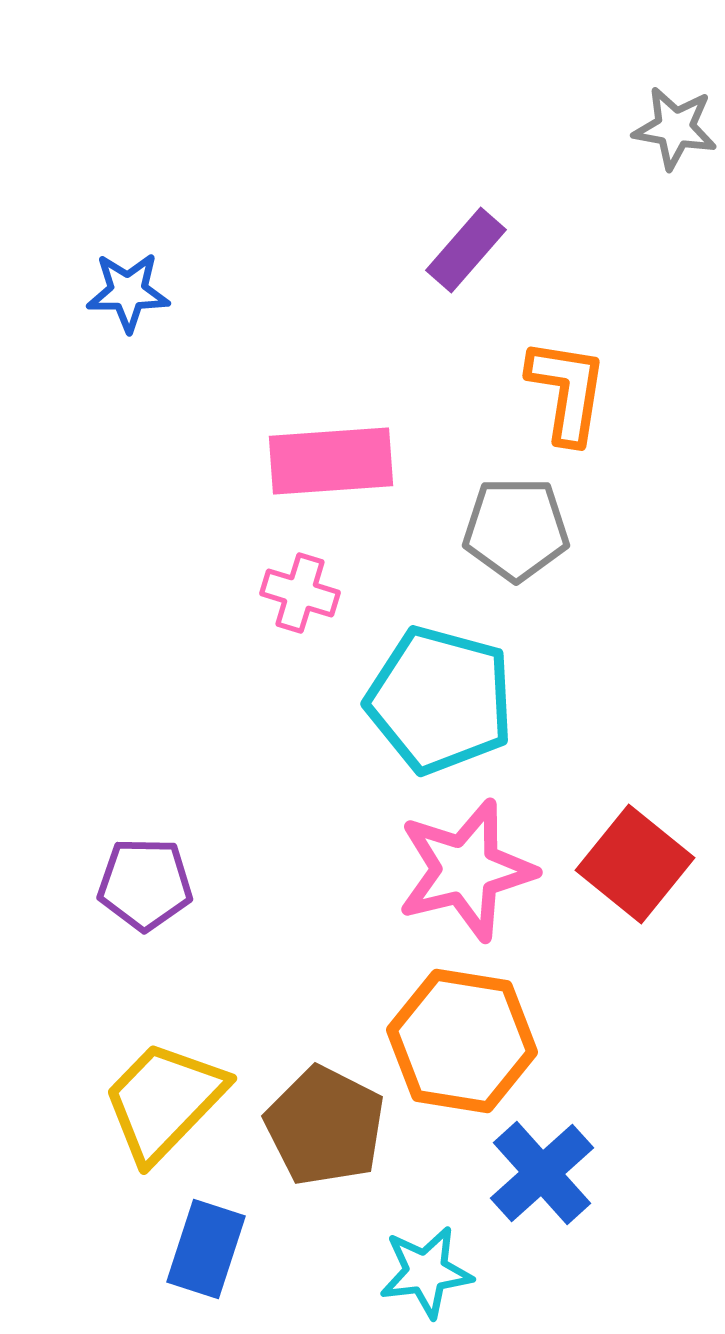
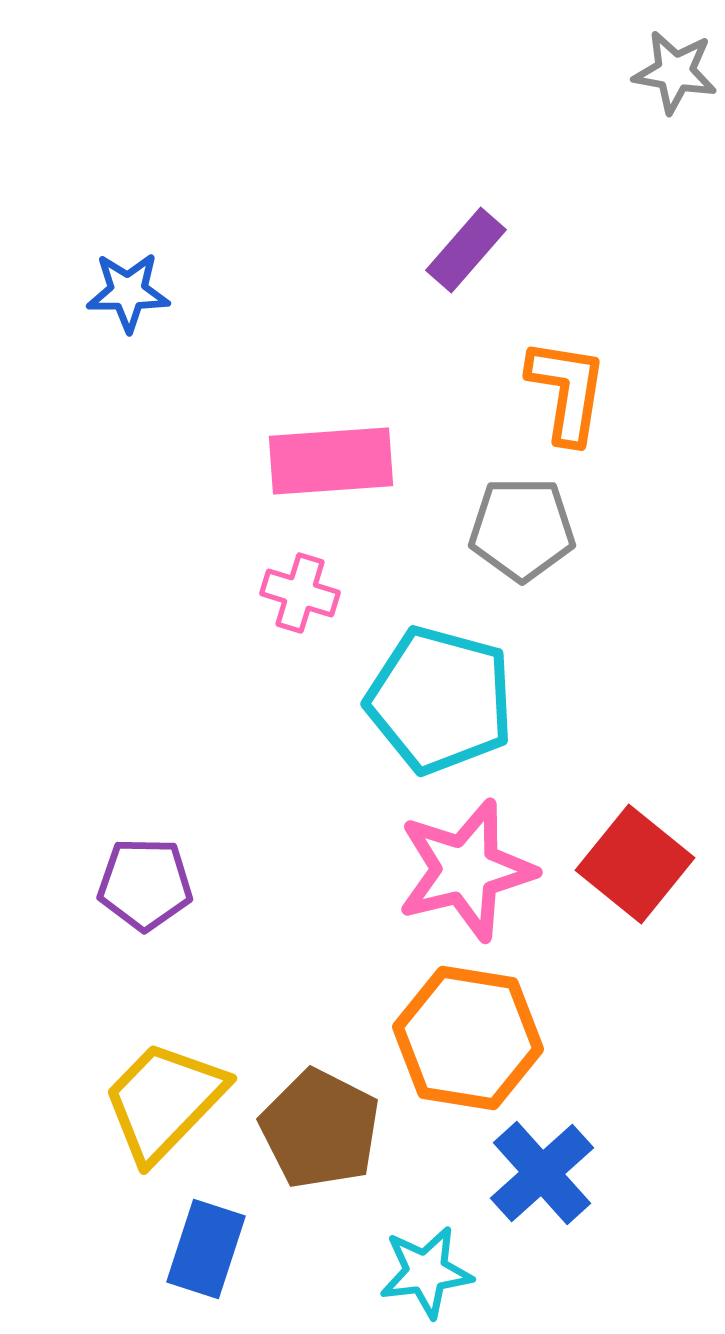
gray star: moved 56 px up
gray pentagon: moved 6 px right
orange hexagon: moved 6 px right, 3 px up
brown pentagon: moved 5 px left, 3 px down
